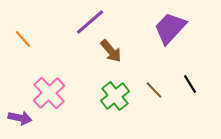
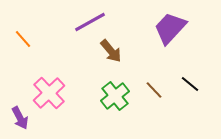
purple line: rotated 12 degrees clockwise
black line: rotated 18 degrees counterclockwise
purple arrow: rotated 50 degrees clockwise
